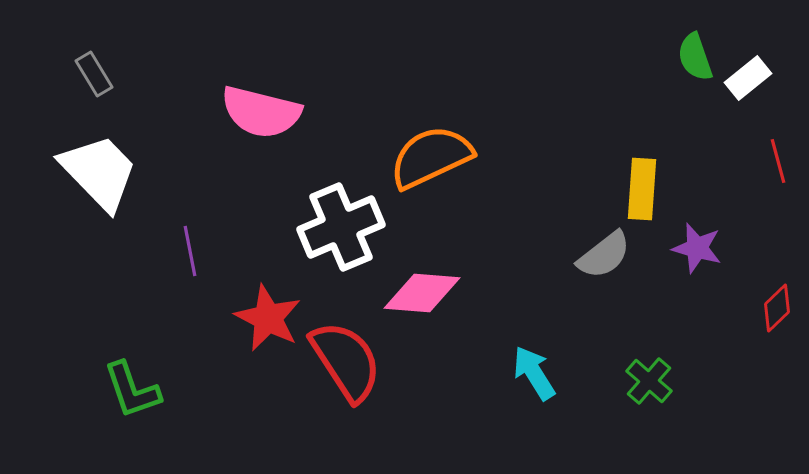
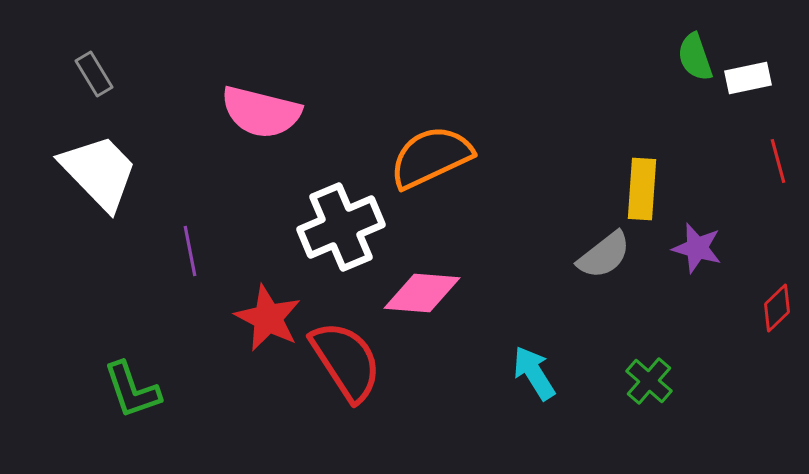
white rectangle: rotated 27 degrees clockwise
